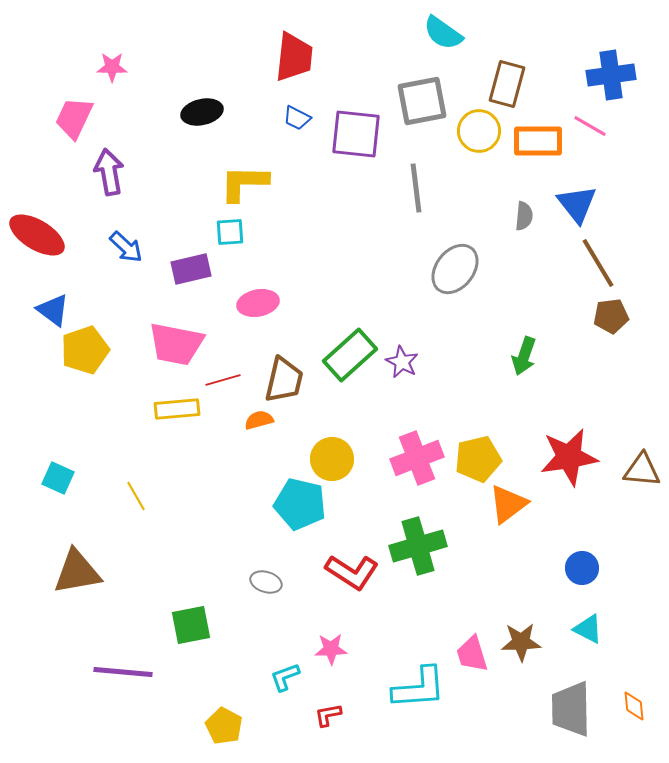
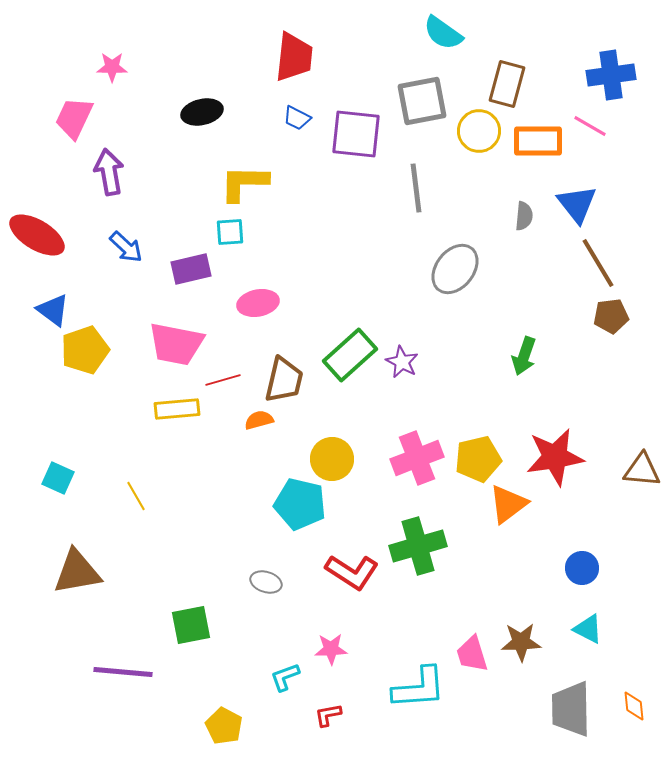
red star at (569, 457): moved 14 px left
